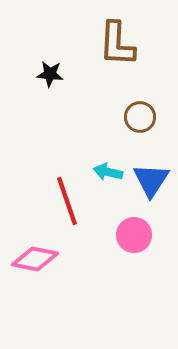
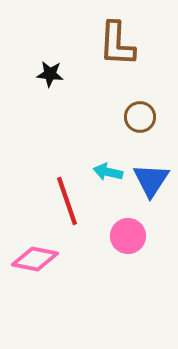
pink circle: moved 6 px left, 1 px down
